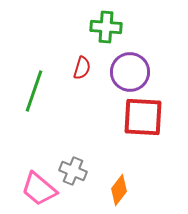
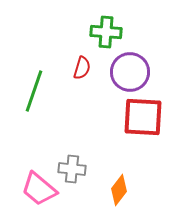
green cross: moved 5 px down
gray cross: moved 1 px left, 2 px up; rotated 16 degrees counterclockwise
